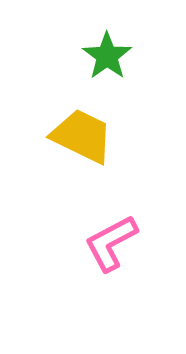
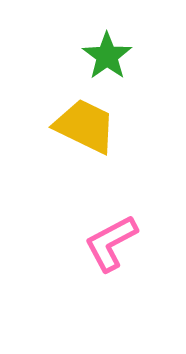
yellow trapezoid: moved 3 px right, 10 px up
